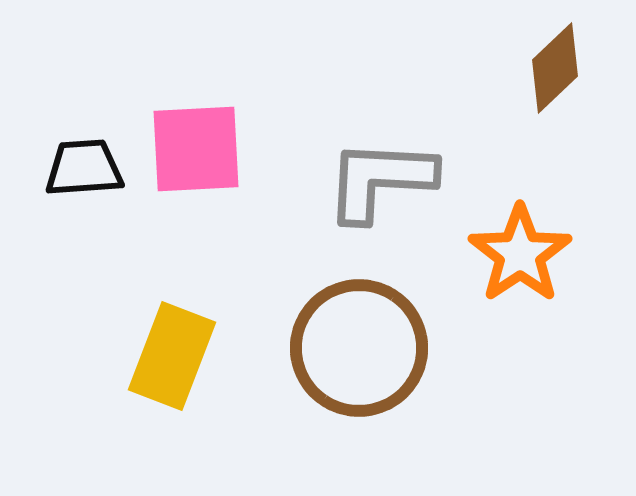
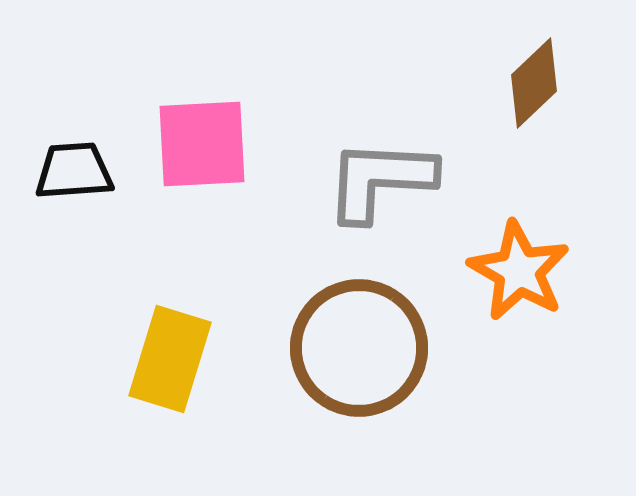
brown diamond: moved 21 px left, 15 px down
pink square: moved 6 px right, 5 px up
black trapezoid: moved 10 px left, 3 px down
orange star: moved 1 px left, 17 px down; rotated 8 degrees counterclockwise
yellow rectangle: moved 2 px left, 3 px down; rotated 4 degrees counterclockwise
